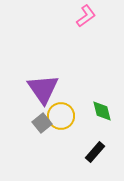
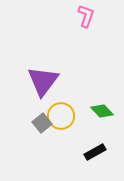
pink L-shape: rotated 35 degrees counterclockwise
purple triangle: moved 8 px up; rotated 12 degrees clockwise
green diamond: rotated 30 degrees counterclockwise
black rectangle: rotated 20 degrees clockwise
